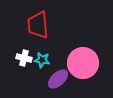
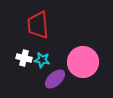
pink circle: moved 1 px up
purple ellipse: moved 3 px left
